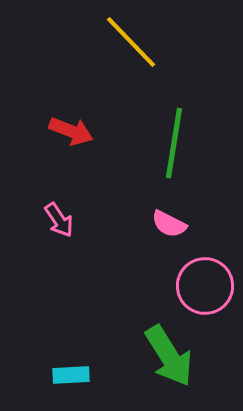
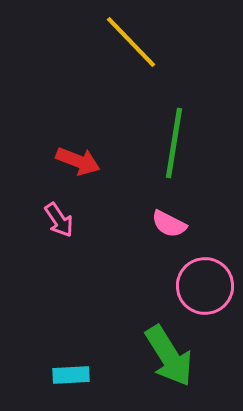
red arrow: moved 7 px right, 30 px down
